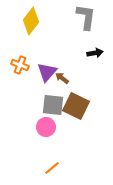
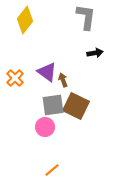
yellow diamond: moved 6 px left, 1 px up
orange cross: moved 5 px left, 13 px down; rotated 24 degrees clockwise
purple triangle: rotated 35 degrees counterclockwise
brown arrow: moved 1 px right, 2 px down; rotated 32 degrees clockwise
gray square: rotated 15 degrees counterclockwise
pink circle: moved 1 px left
orange line: moved 2 px down
